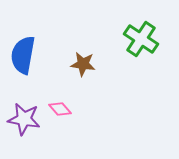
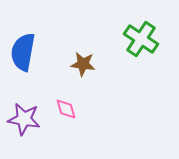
blue semicircle: moved 3 px up
pink diamond: moved 6 px right; rotated 25 degrees clockwise
